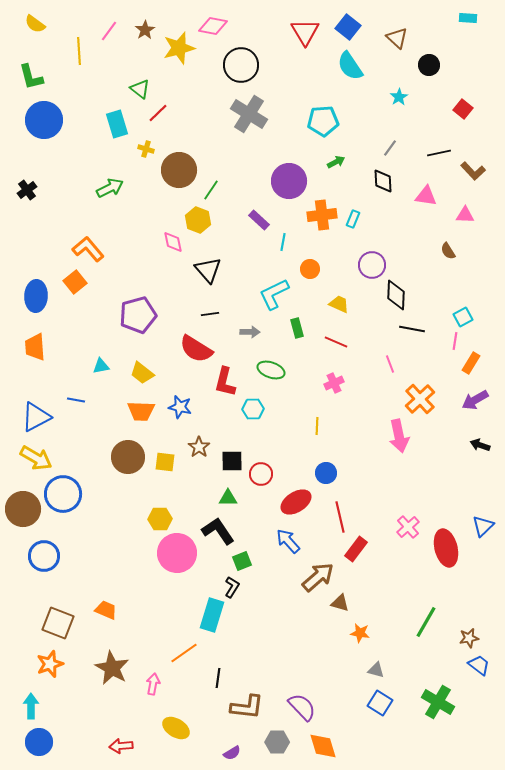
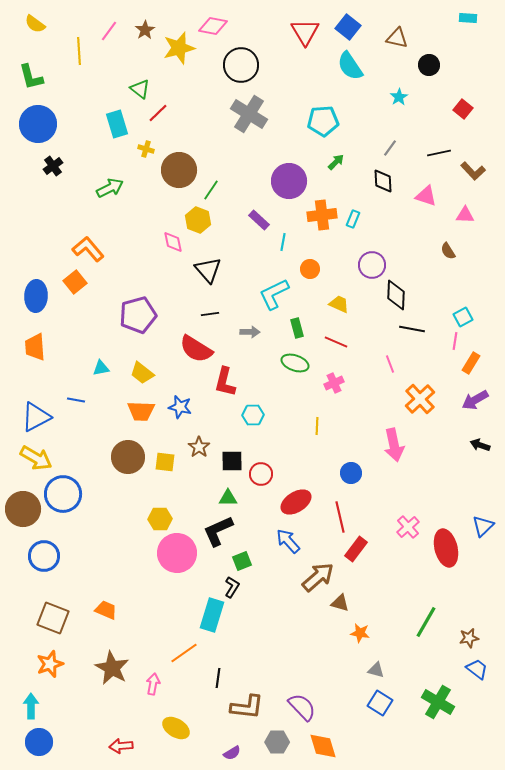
brown triangle at (397, 38): rotated 30 degrees counterclockwise
blue circle at (44, 120): moved 6 px left, 4 px down
green arrow at (336, 162): rotated 18 degrees counterclockwise
black cross at (27, 190): moved 26 px right, 24 px up
pink triangle at (426, 196): rotated 10 degrees clockwise
cyan triangle at (101, 366): moved 2 px down
green ellipse at (271, 370): moved 24 px right, 7 px up
cyan hexagon at (253, 409): moved 6 px down
pink arrow at (399, 436): moved 5 px left, 9 px down
blue circle at (326, 473): moved 25 px right
black L-shape at (218, 531): rotated 80 degrees counterclockwise
brown square at (58, 623): moved 5 px left, 5 px up
blue trapezoid at (479, 665): moved 2 px left, 4 px down
